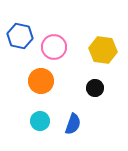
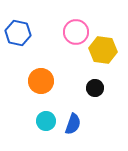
blue hexagon: moved 2 px left, 3 px up
pink circle: moved 22 px right, 15 px up
cyan circle: moved 6 px right
